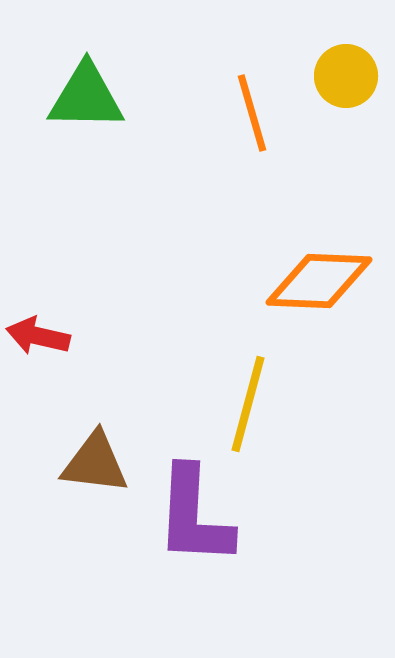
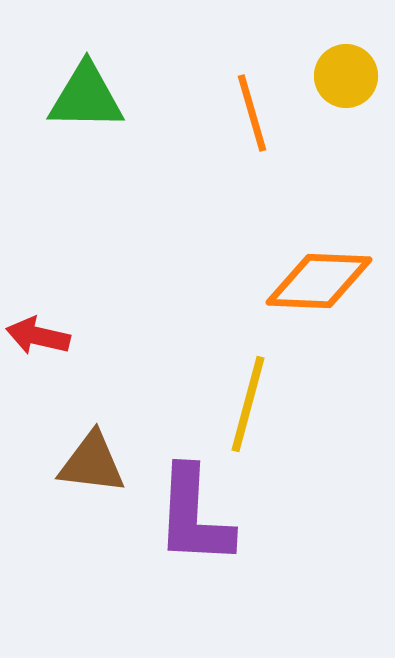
brown triangle: moved 3 px left
